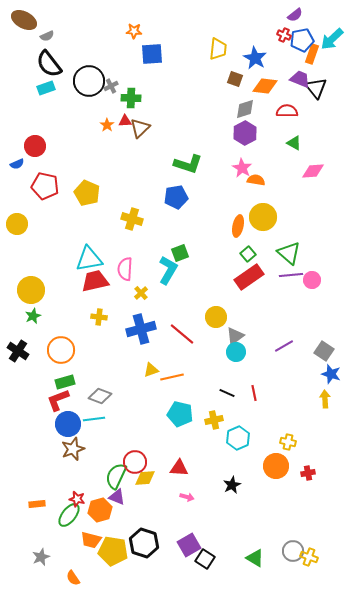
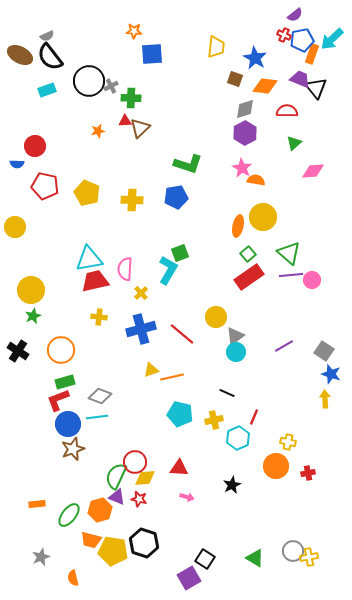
brown ellipse at (24, 20): moved 4 px left, 35 px down
yellow trapezoid at (218, 49): moved 2 px left, 2 px up
black semicircle at (49, 64): moved 1 px right, 7 px up
cyan rectangle at (46, 88): moved 1 px right, 2 px down
orange star at (107, 125): moved 9 px left, 6 px down; rotated 24 degrees clockwise
green triangle at (294, 143): rotated 49 degrees clockwise
blue semicircle at (17, 164): rotated 24 degrees clockwise
yellow cross at (132, 219): moved 19 px up; rotated 15 degrees counterclockwise
yellow circle at (17, 224): moved 2 px left, 3 px down
red line at (254, 393): moved 24 px down; rotated 35 degrees clockwise
cyan line at (94, 419): moved 3 px right, 2 px up
red star at (77, 499): moved 62 px right
purple square at (189, 545): moved 33 px down
yellow cross at (309, 557): rotated 30 degrees counterclockwise
orange semicircle at (73, 578): rotated 21 degrees clockwise
